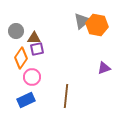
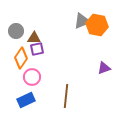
gray triangle: rotated 18 degrees clockwise
